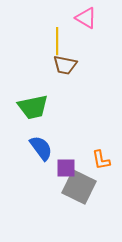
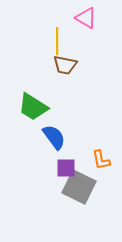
green trapezoid: rotated 44 degrees clockwise
blue semicircle: moved 13 px right, 11 px up
